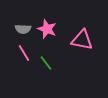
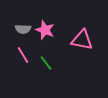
pink star: moved 2 px left, 1 px down
pink line: moved 1 px left, 2 px down
